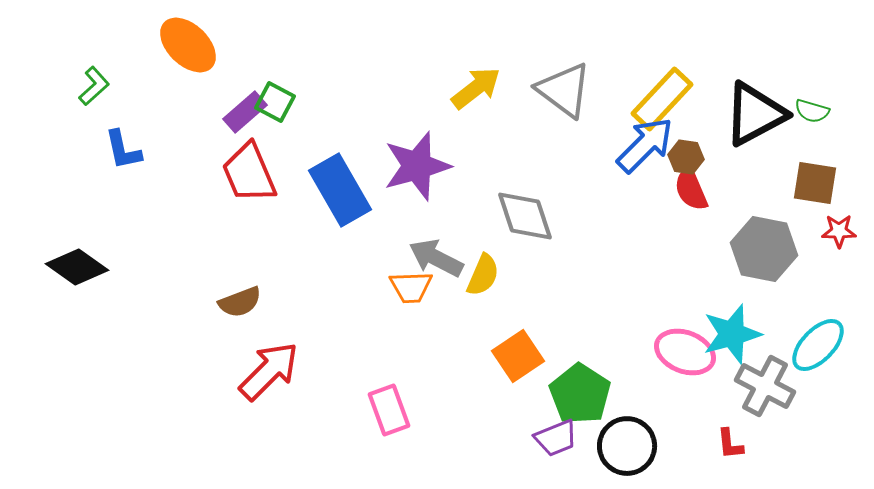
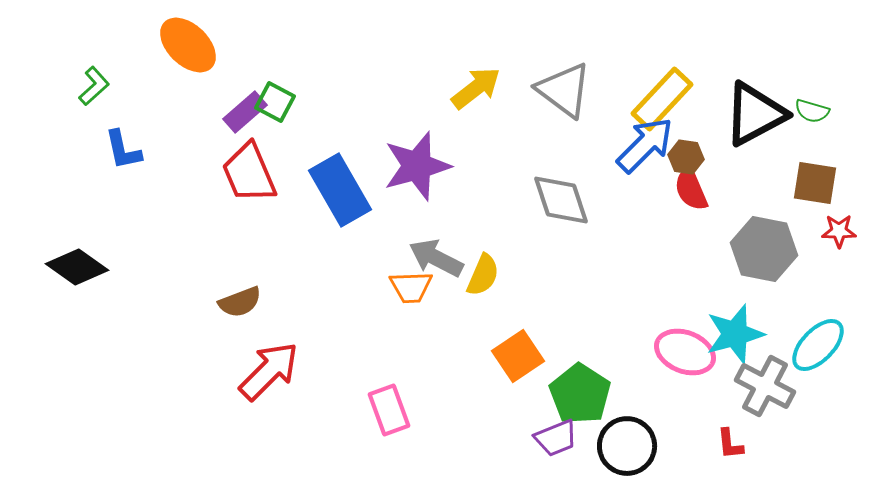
gray diamond: moved 36 px right, 16 px up
cyan star: moved 3 px right
